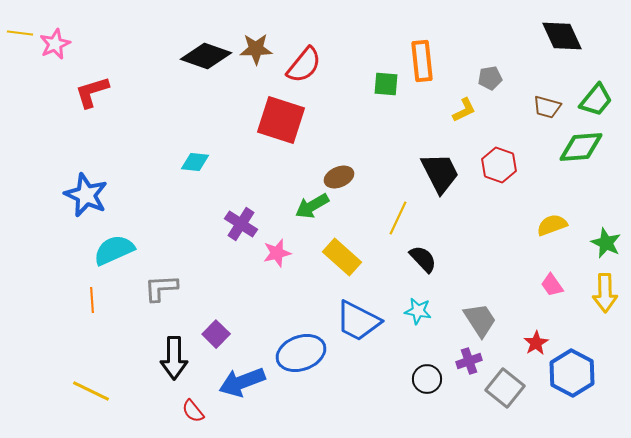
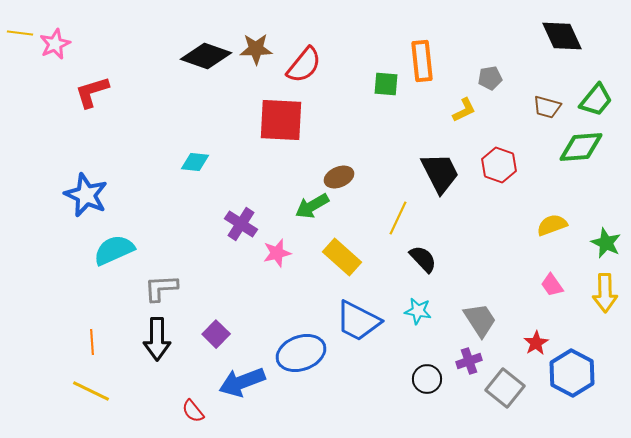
red square at (281, 120): rotated 15 degrees counterclockwise
orange line at (92, 300): moved 42 px down
black arrow at (174, 358): moved 17 px left, 19 px up
